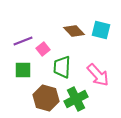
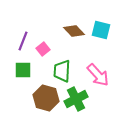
purple line: rotated 48 degrees counterclockwise
green trapezoid: moved 4 px down
